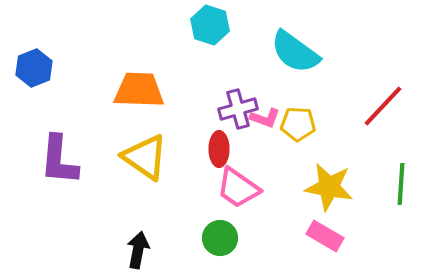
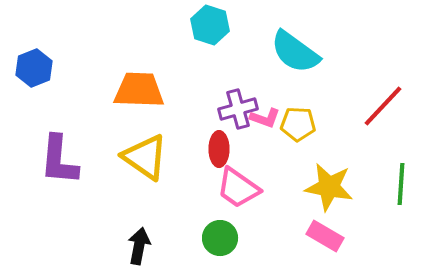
black arrow: moved 1 px right, 4 px up
